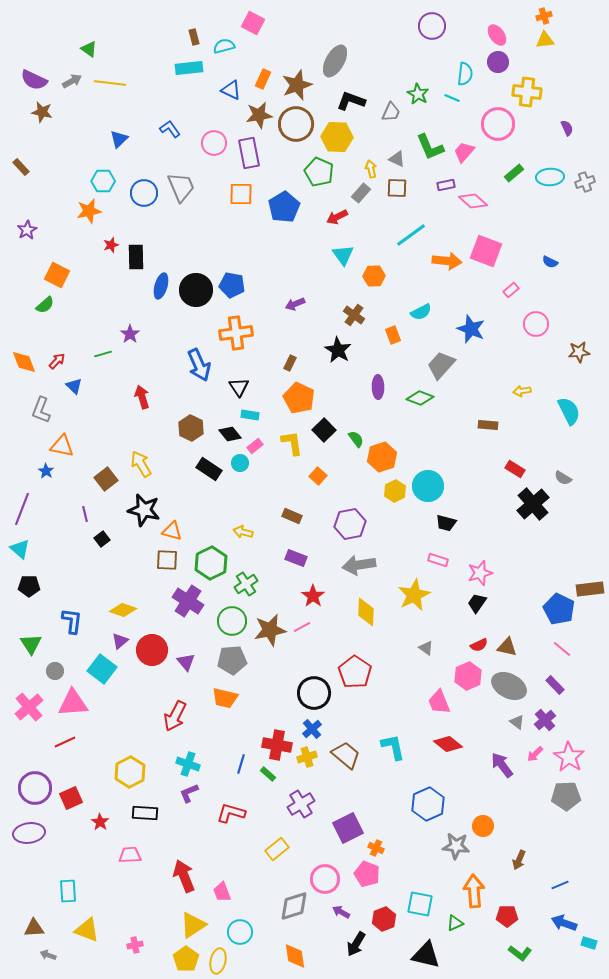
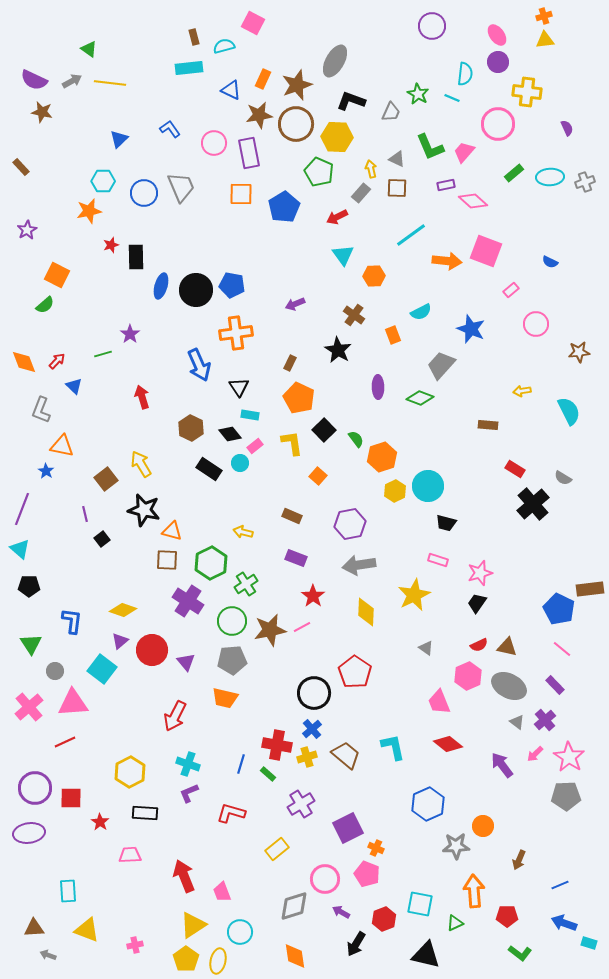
red square at (71, 798): rotated 25 degrees clockwise
gray star at (456, 846): rotated 8 degrees counterclockwise
